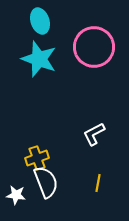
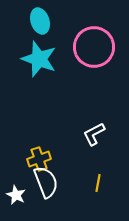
yellow cross: moved 2 px right, 1 px down
white star: rotated 18 degrees clockwise
